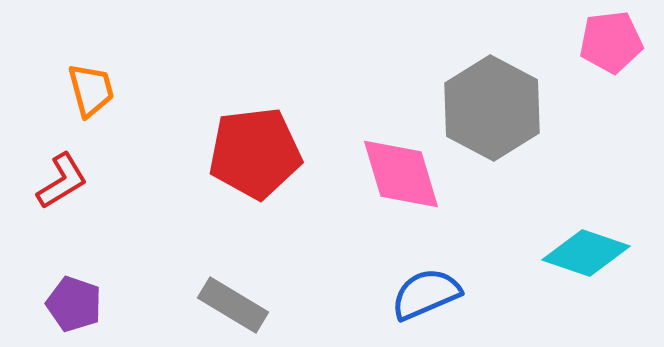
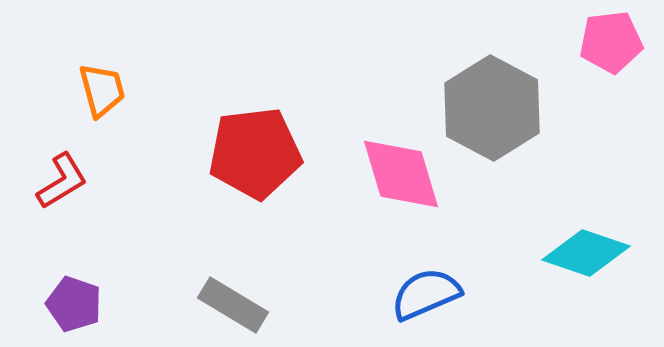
orange trapezoid: moved 11 px right
